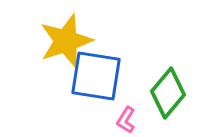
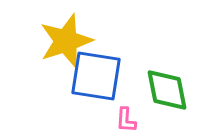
green diamond: moved 1 px left, 3 px up; rotated 51 degrees counterclockwise
pink L-shape: rotated 28 degrees counterclockwise
